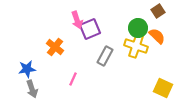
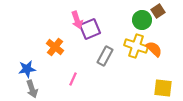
green circle: moved 4 px right, 8 px up
orange semicircle: moved 3 px left, 13 px down
yellow square: rotated 18 degrees counterclockwise
